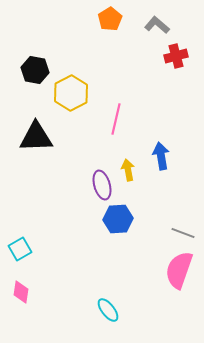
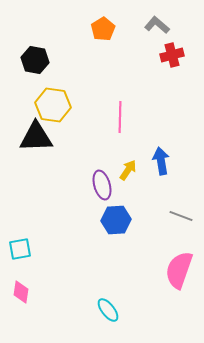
orange pentagon: moved 7 px left, 10 px down
red cross: moved 4 px left, 1 px up
black hexagon: moved 10 px up
yellow hexagon: moved 18 px left, 12 px down; rotated 24 degrees counterclockwise
pink line: moved 4 px right, 2 px up; rotated 12 degrees counterclockwise
blue arrow: moved 5 px down
yellow arrow: rotated 45 degrees clockwise
blue hexagon: moved 2 px left, 1 px down
gray line: moved 2 px left, 17 px up
cyan square: rotated 20 degrees clockwise
